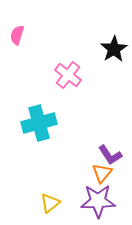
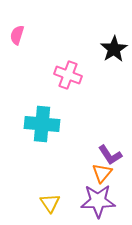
pink cross: rotated 16 degrees counterclockwise
cyan cross: moved 3 px right, 1 px down; rotated 20 degrees clockwise
yellow triangle: rotated 25 degrees counterclockwise
